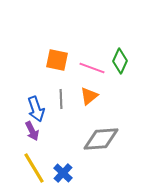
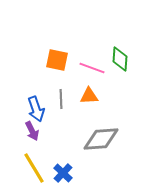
green diamond: moved 2 px up; rotated 20 degrees counterclockwise
orange triangle: rotated 36 degrees clockwise
